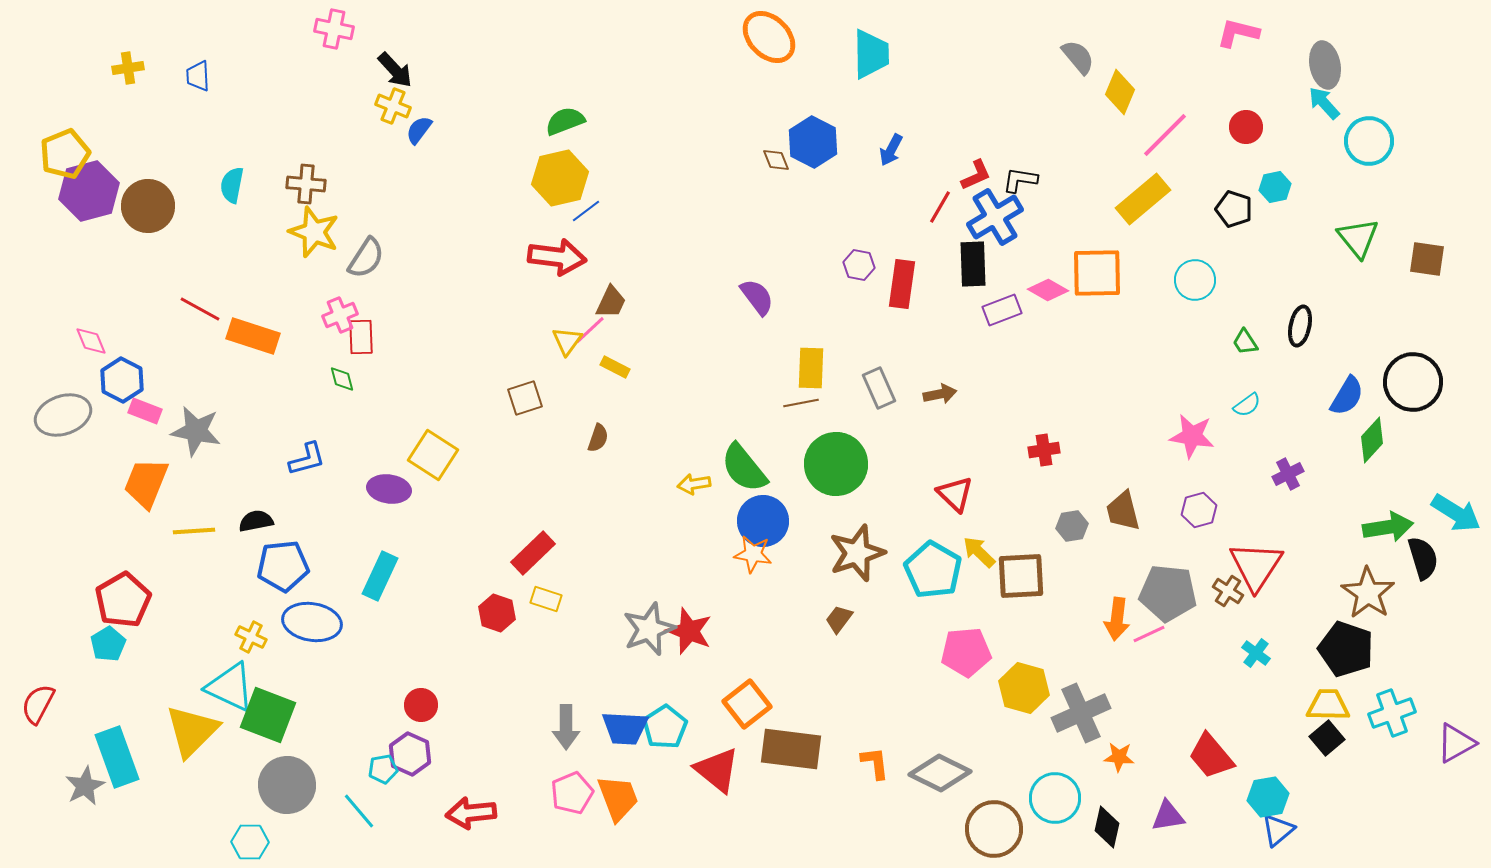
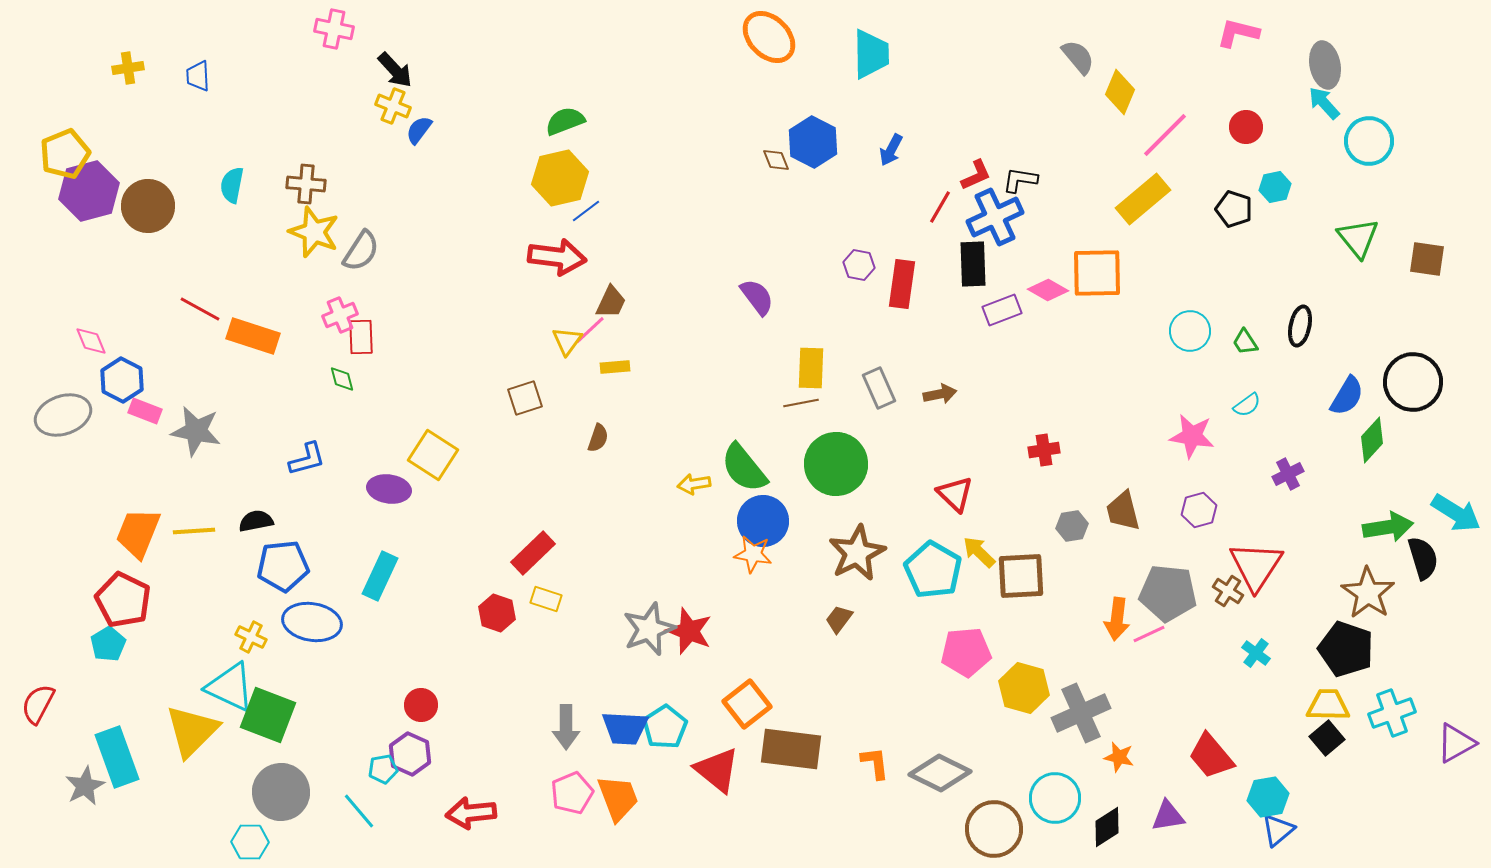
blue cross at (995, 217): rotated 6 degrees clockwise
gray semicircle at (366, 258): moved 5 px left, 7 px up
cyan circle at (1195, 280): moved 5 px left, 51 px down
yellow rectangle at (615, 367): rotated 32 degrees counterclockwise
orange trapezoid at (146, 483): moved 8 px left, 50 px down
brown star at (857, 553): rotated 8 degrees counterclockwise
red pentagon at (123, 600): rotated 16 degrees counterclockwise
orange star at (1119, 757): rotated 8 degrees clockwise
gray circle at (287, 785): moved 6 px left, 7 px down
black diamond at (1107, 827): rotated 45 degrees clockwise
